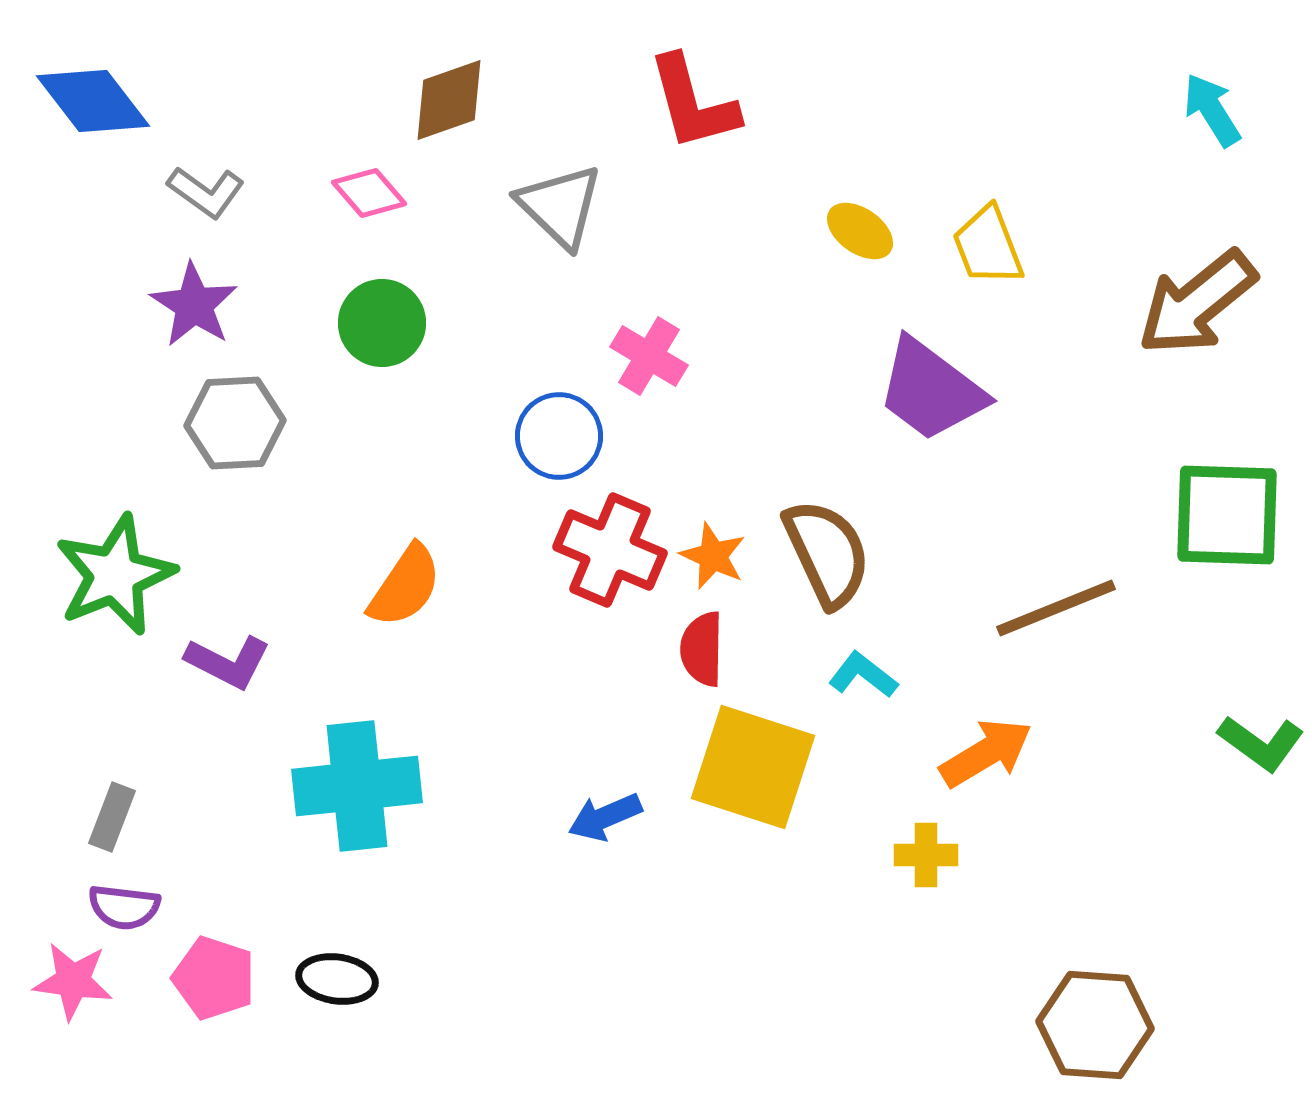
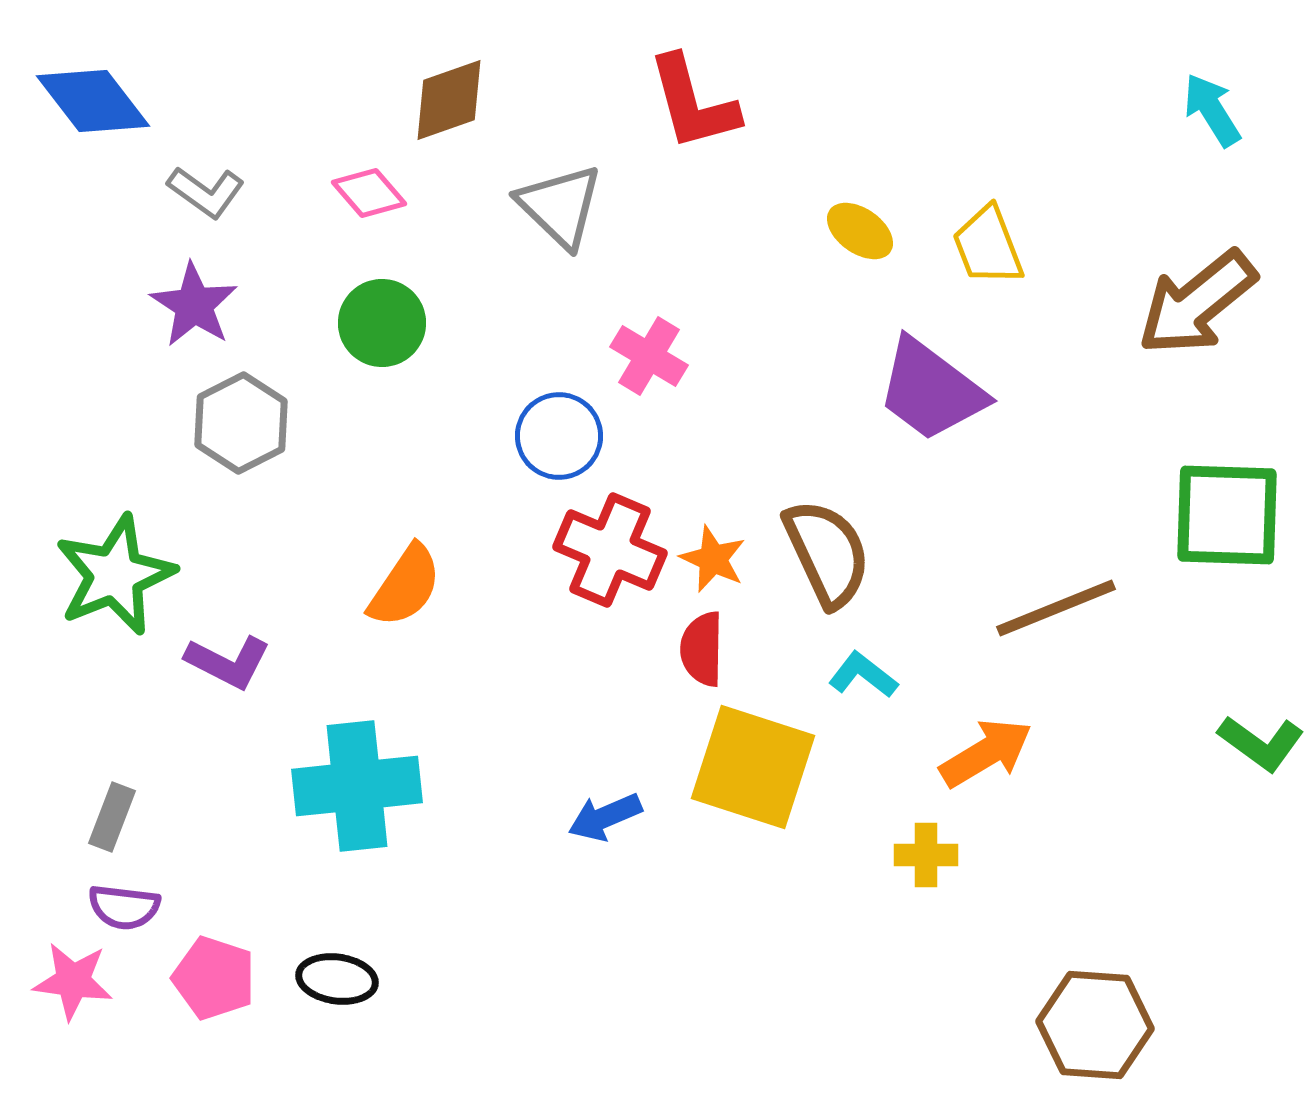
gray hexagon: moved 6 px right; rotated 24 degrees counterclockwise
orange star: moved 3 px down
